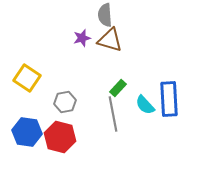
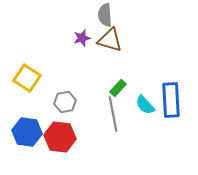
blue rectangle: moved 2 px right, 1 px down
red hexagon: rotated 8 degrees counterclockwise
